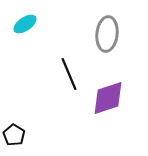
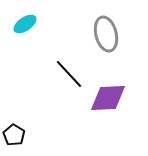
gray ellipse: moved 1 px left; rotated 20 degrees counterclockwise
black line: rotated 20 degrees counterclockwise
purple diamond: rotated 15 degrees clockwise
